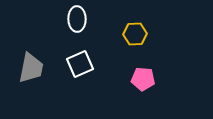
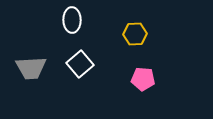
white ellipse: moved 5 px left, 1 px down
white square: rotated 16 degrees counterclockwise
gray trapezoid: rotated 76 degrees clockwise
